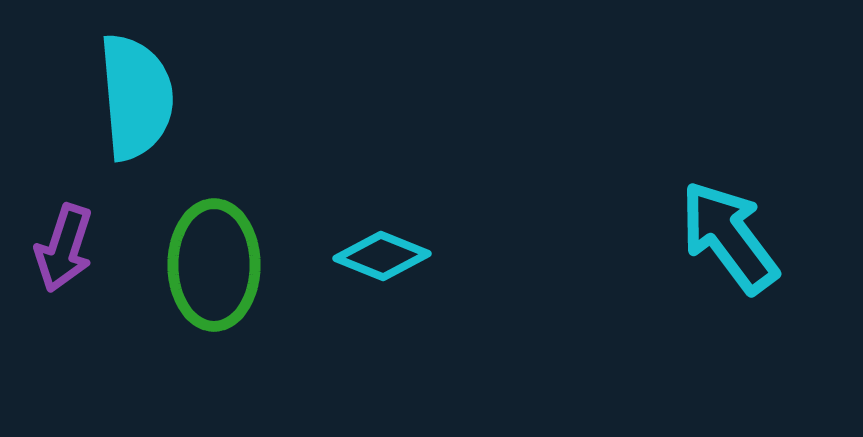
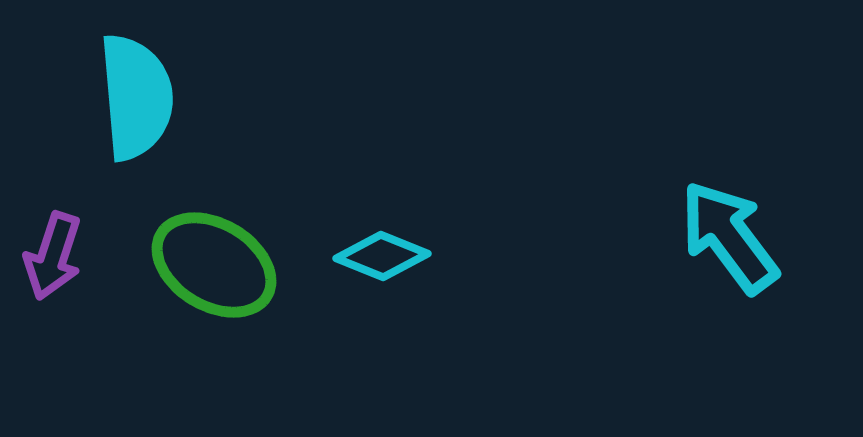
purple arrow: moved 11 px left, 8 px down
green ellipse: rotated 59 degrees counterclockwise
